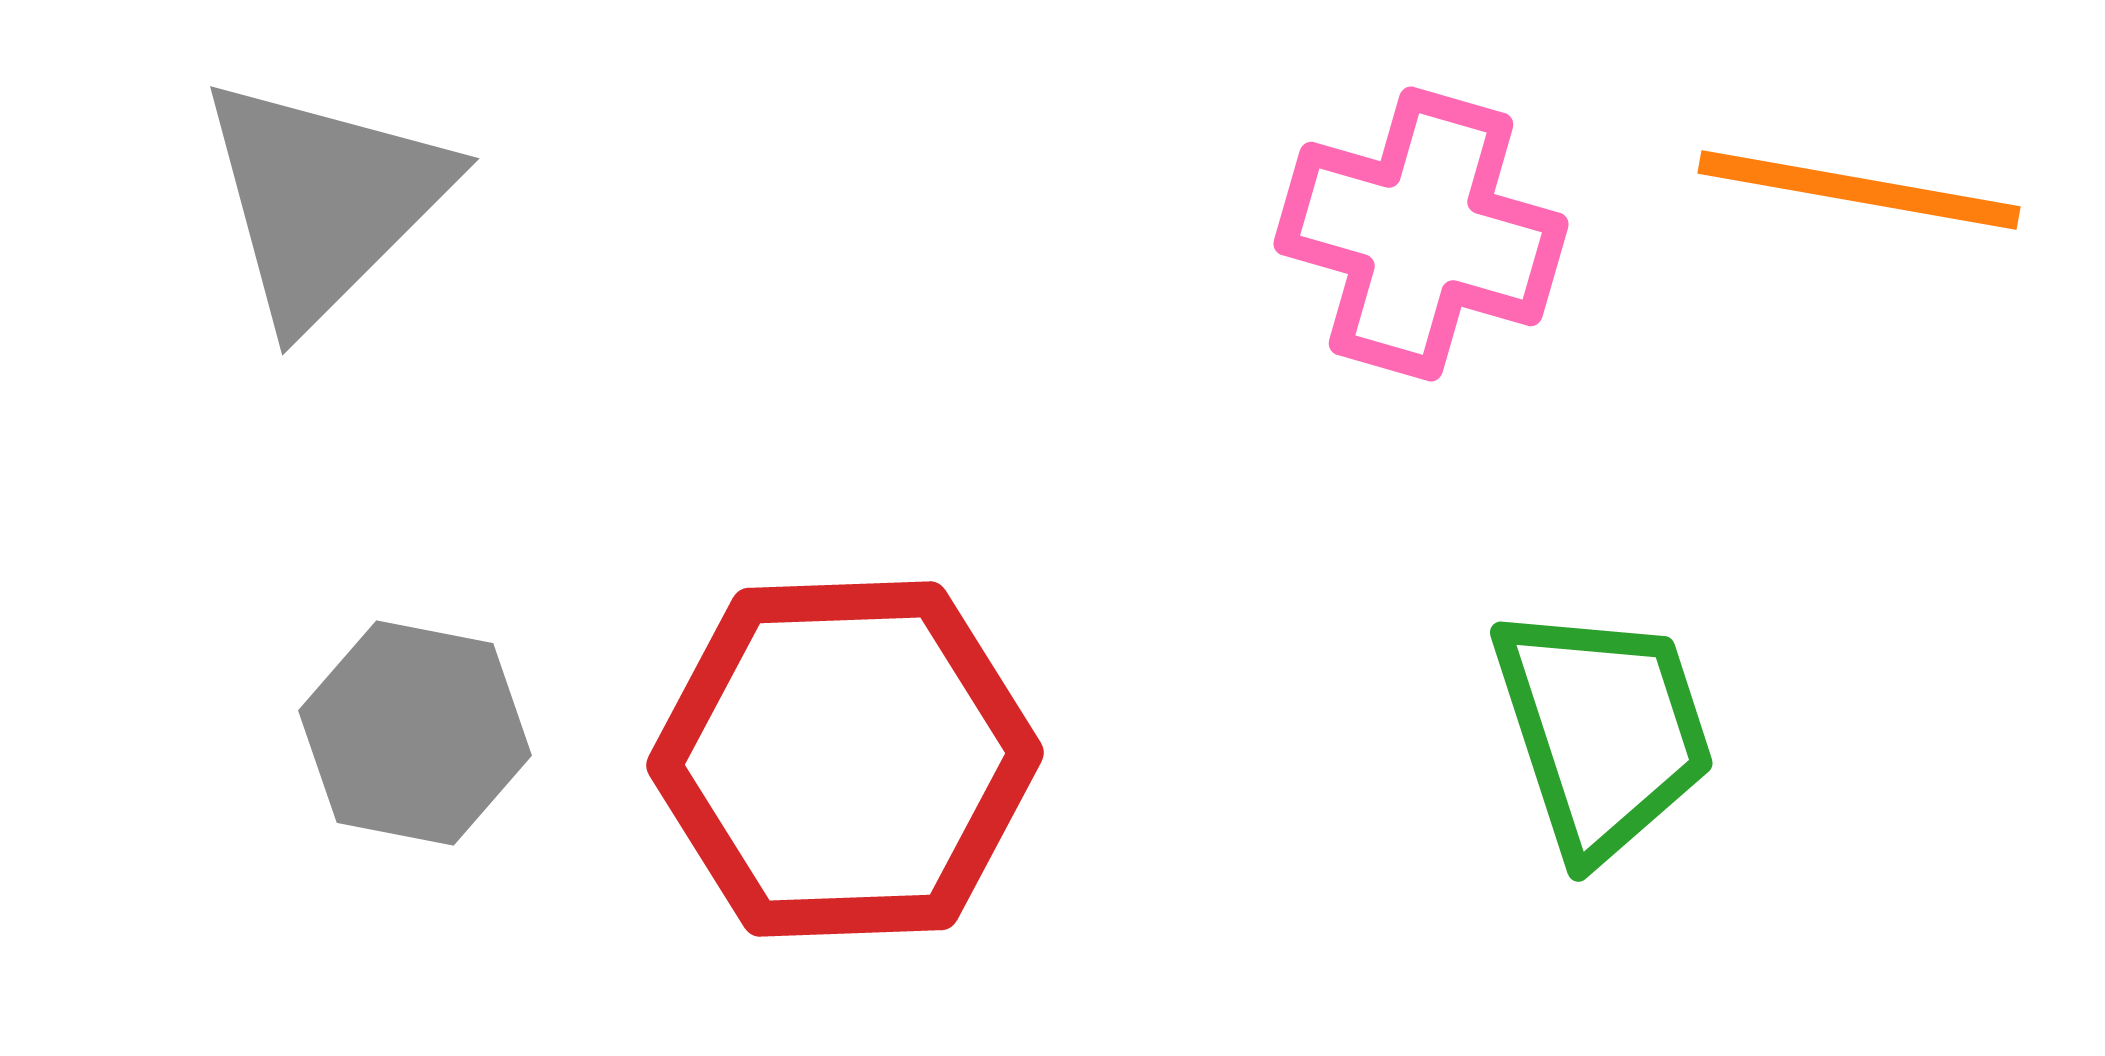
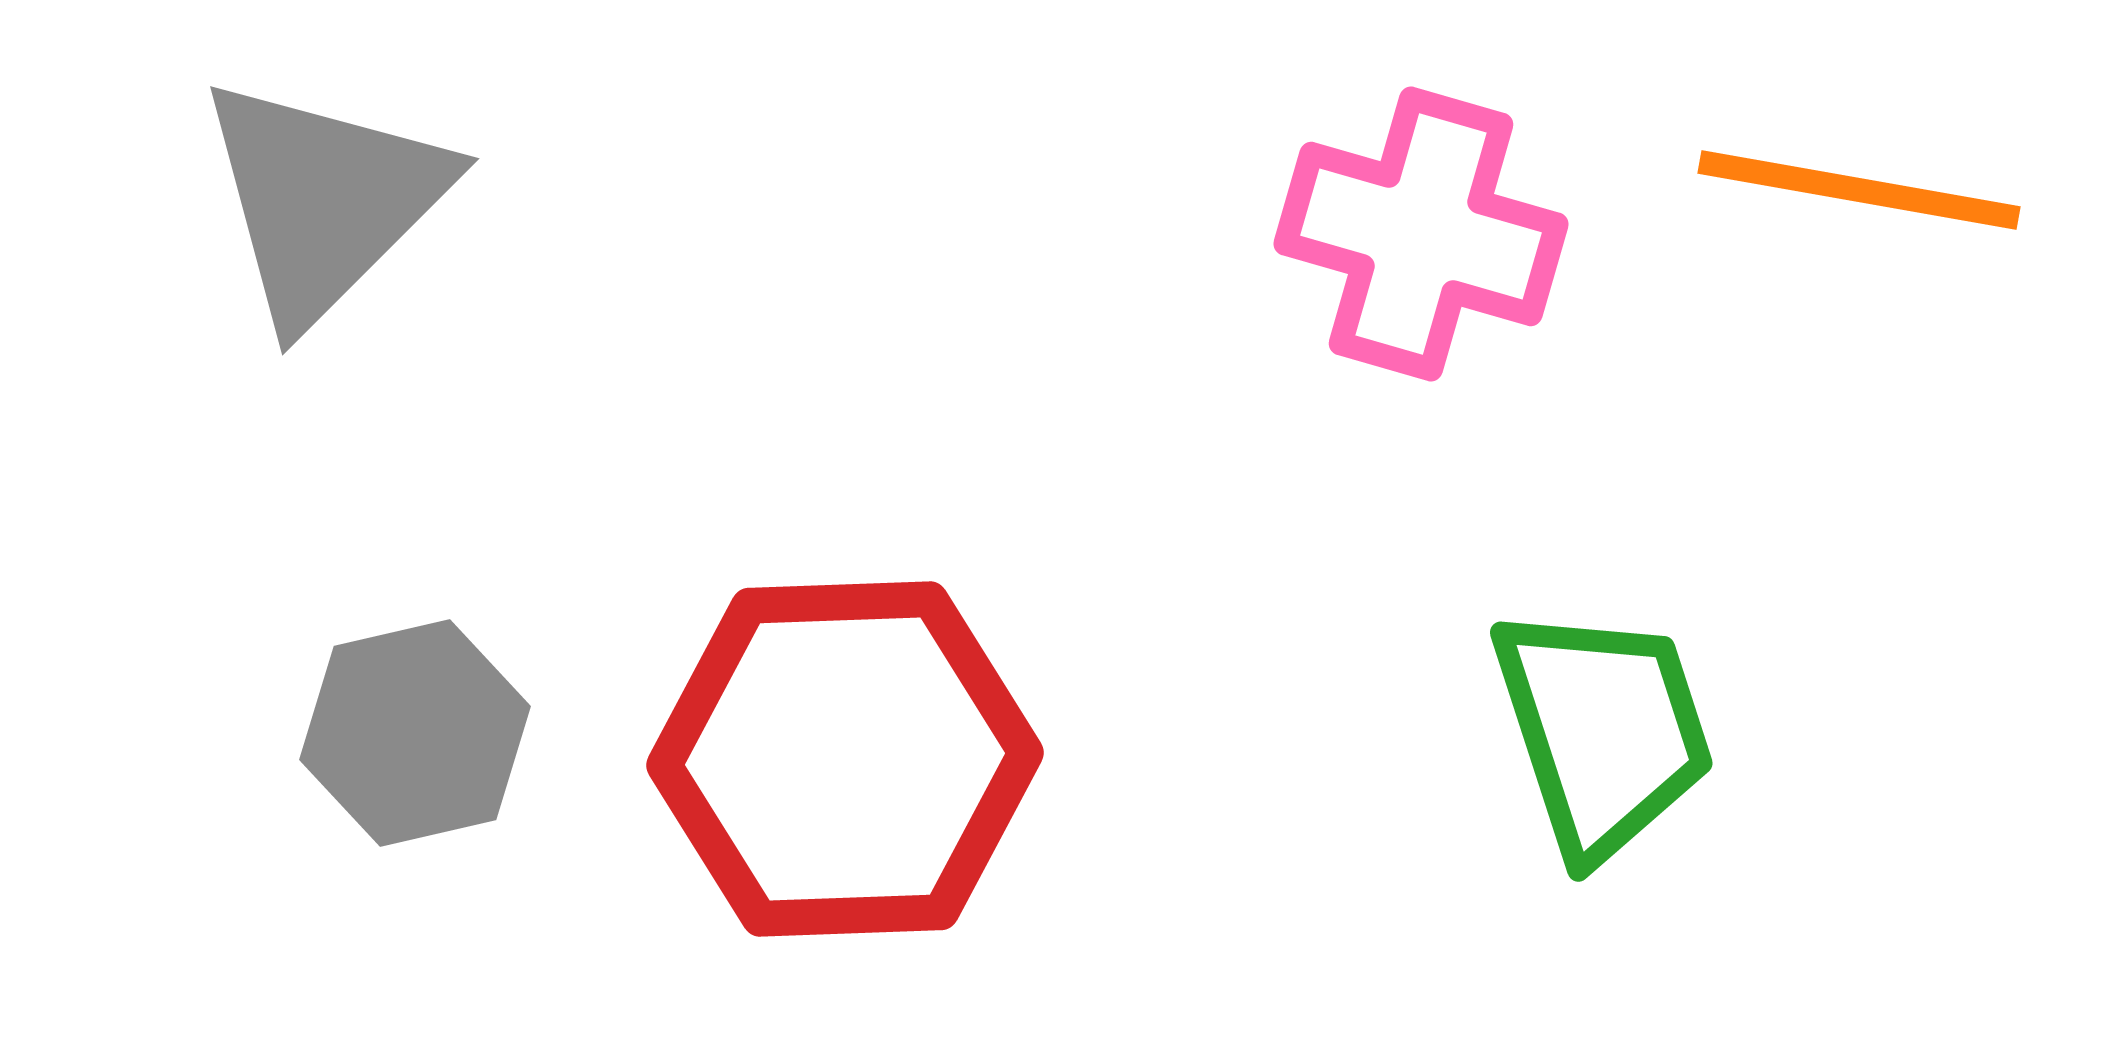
gray hexagon: rotated 24 degrees counterclockwise
